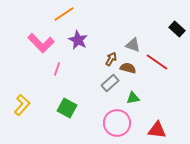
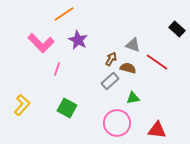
gray rectangle: moved 2 px up
